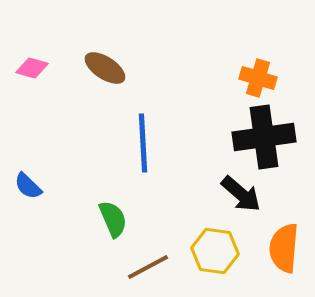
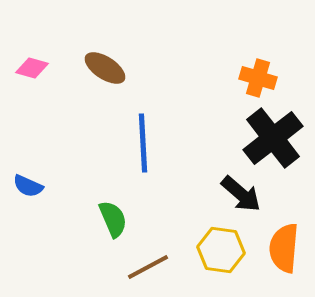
black cross: moved 9 px right, 1 px down; rotated 30 degrees counterclockwise
blue semicircle: rotated 20 degrees counterclockwise
yellow hexagon: moved 6 px right, 1 px up
